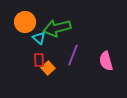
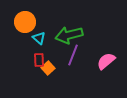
green arrow: moved 12 px right, 7 px down
pink semicircle: rotated 66 degrees clockwise
